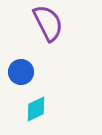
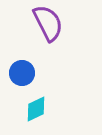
blue circle: moved 1 px right, 1 px down
